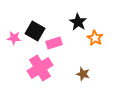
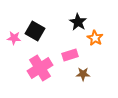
pink rectangle: moved 16 px right, 12 px down
brown star: rotated 16 degrees counterclockwise
